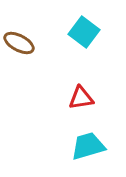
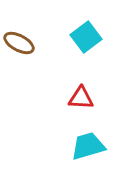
cyan square: moved 2 px right, 5 px down; rotated 16 degrees clockwise
red triangle: rotated 12 degrees clockwise
